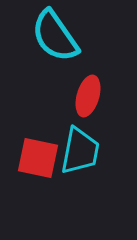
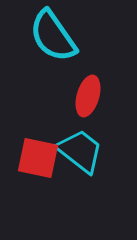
cyan semicircle: moved 2 px left
cyan trapezoid: rotated 63 degrees counterclockwise
